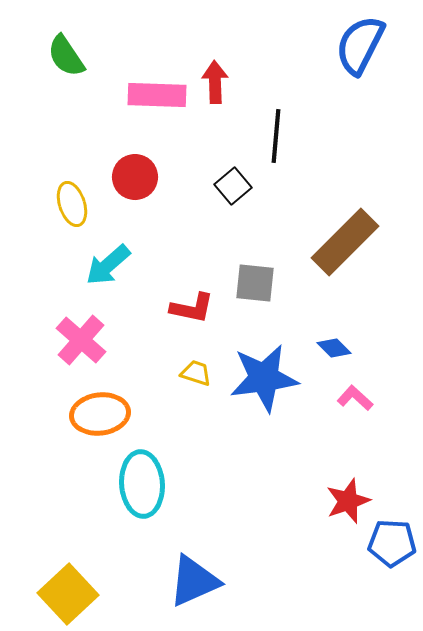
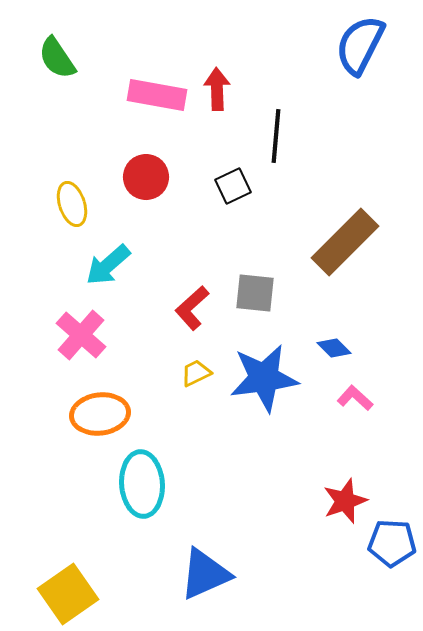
green semicircle: moved 9 px left, 2 px down
red arrow: moved 2 px right, 7 px down
pink rectangle: rotated 8 degrees clockwise
red circle: moved 11 px right
black square: rotated 15 degrees clockwise
gray square: moved 10 px down
red L-shape: rotated 126 degrees clockwise
pink cross: moved 5 px up
yellow trapezoid: rotated 44 degrees counterclockwise
red star: moved 3 px left
blue triangle: moved 11 px right, 7 px up
yellow square: rotated 8 degrees clockwise
